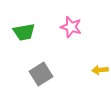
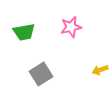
pink star: rotated 30 degrees counterclockwise
yellow arrow: rotated 14 degrees counterclockwise
